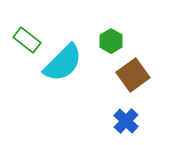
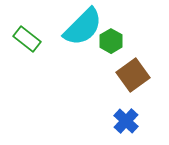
green rectangle: moved 1 px up
cyan semicircle: moved 20 px right, 36 px up
